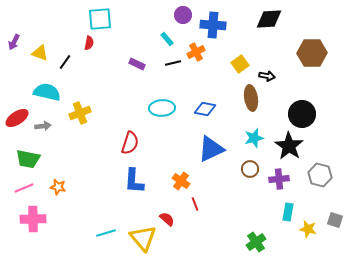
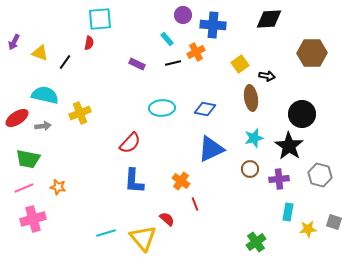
cyan semicircle at (47, 92): moved 2 px left, 3 px down
red semicircle at (130, 143): rotated 25 degrees clockwise
pink cross at (33, 219): rotated 15 degrees counterclockwise
gray square at (335, 220): moved 1 px left, 2 px down
yellow star at (308, 229): rotated 18 degrees counterclockwise
